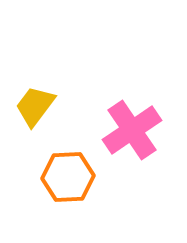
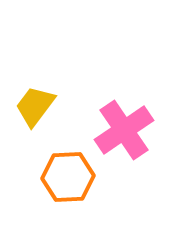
pink cross: moved 8 px left
